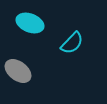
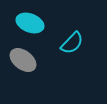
gray ellipse: moved 5 px right, 11 px up
